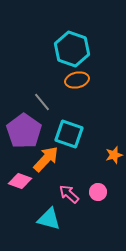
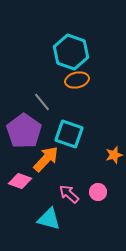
cyan hexagon: moved 1 px left, 3 px down
